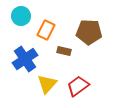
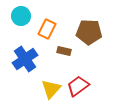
orange rectangle: moved 1 px right, 1 px up
yellow triangle: moved 4 px right, 5 px down
